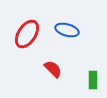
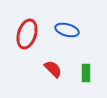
red ellipse: rotated 16 degrees counterclockwise
green rectangle: moved 7 px left, 7 px up
